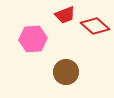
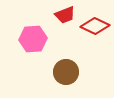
red diamond: rotated 16 degrees counterclockwise
